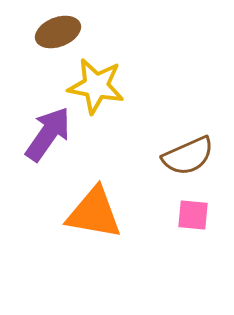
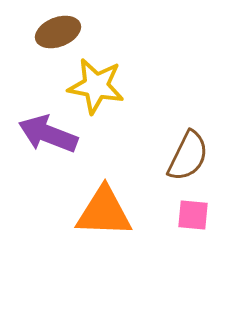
purple arrow: rotated 104 degrees counterclockwise
brown semicircle: rotated 40 degrees counterclockwise
orange triangle: moved 10 px right, 1 px up; rotated 8 degrees counterclockwise
